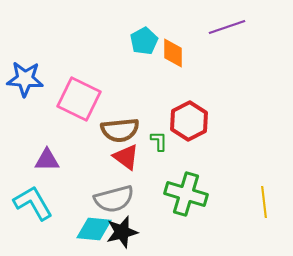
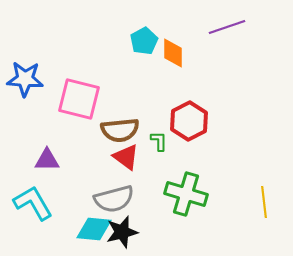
pink square: rotated 12 degrees counterclockwise
